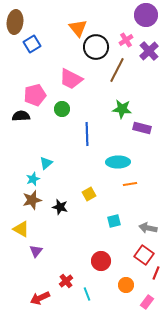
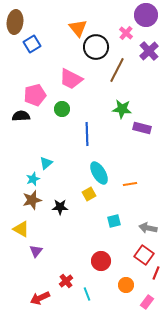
pink cross: moved 7 px up; rotated 16 degrees counterclockwise
cyan ellipse: moved 19 px left, 11 px down; rotated 60 degrees clockwise
black star: rotated 14 degrees counterclockwise
